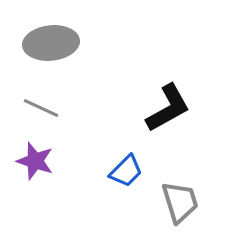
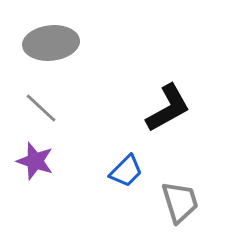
gray line: rotated 18 degrees clockwise
